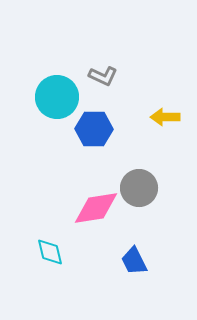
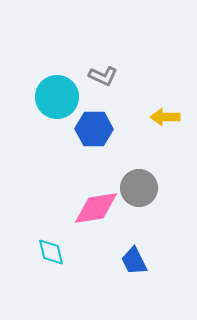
cyan diamond: moved 1 px right
